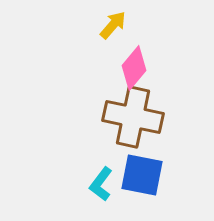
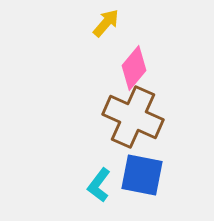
yellow arrow: moved 7 px left, 2 px up
brown cross: rotated 12 degrees clockwise
cyan L-shape: moved 2 px left, 1 px down
